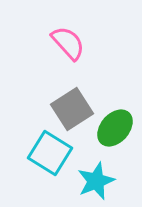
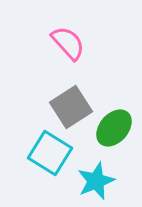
gray square: moved 1 px left, 2 px up
green ellipse: moved 1 px left
